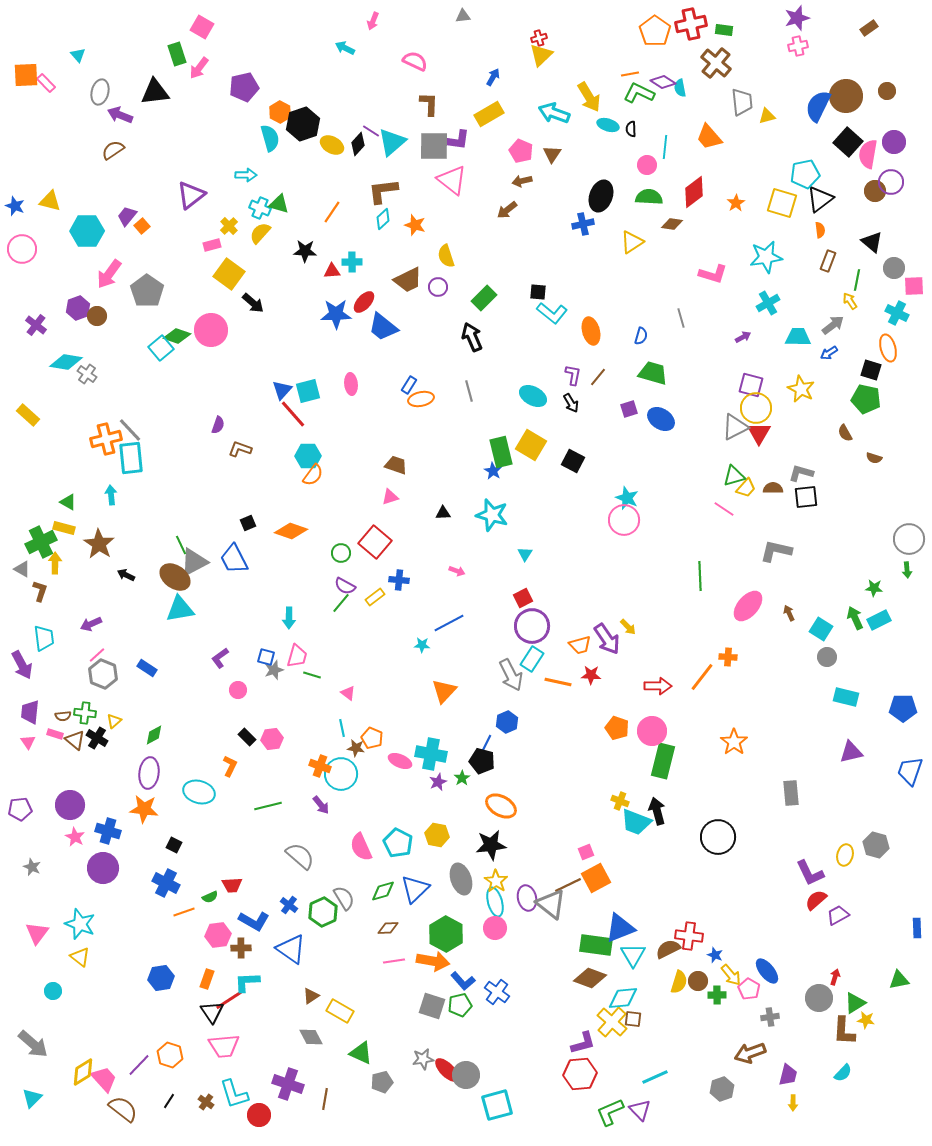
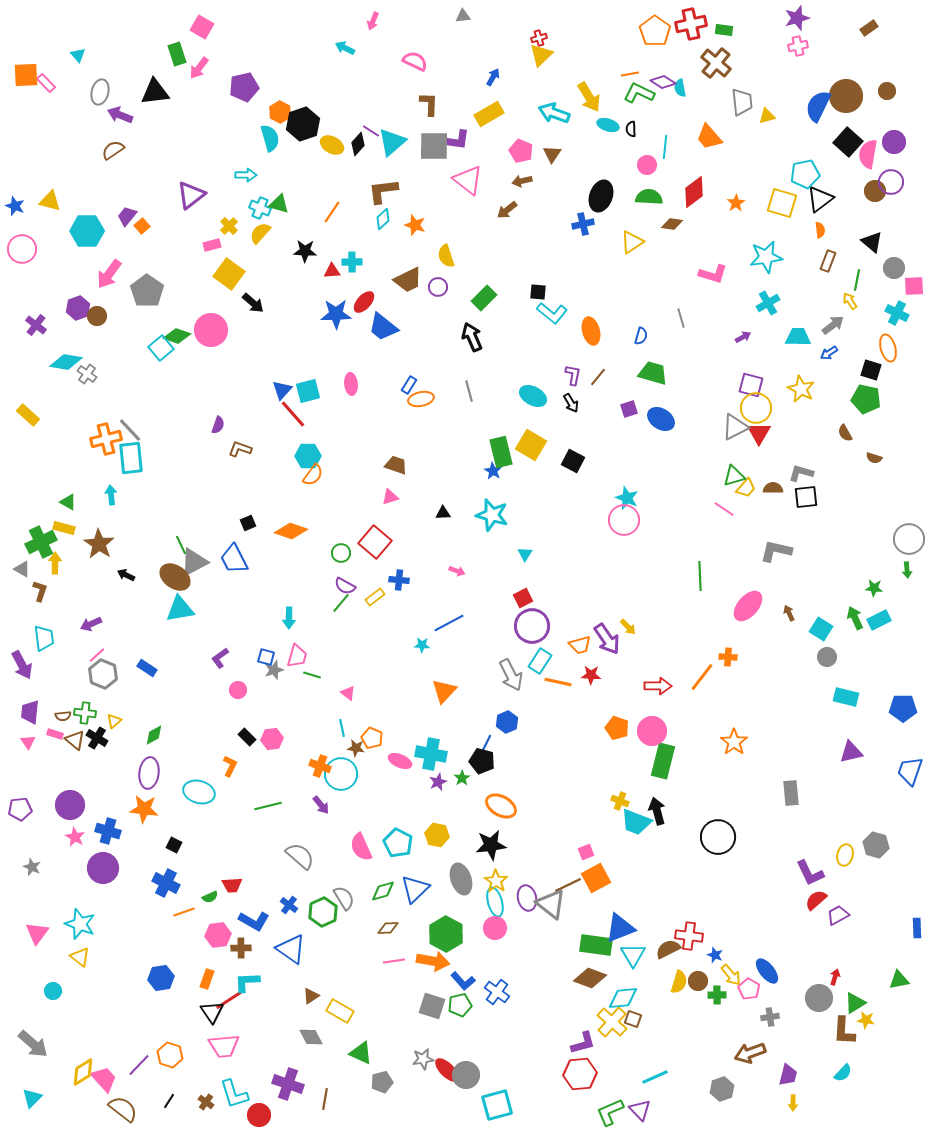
pink triangle at (452, 180): moved 16 px right
cyan rectangle at (532, 659): moved 8 px right, 2 px down
brown square at (633, 1019): rotated 12 degrees clockwise
